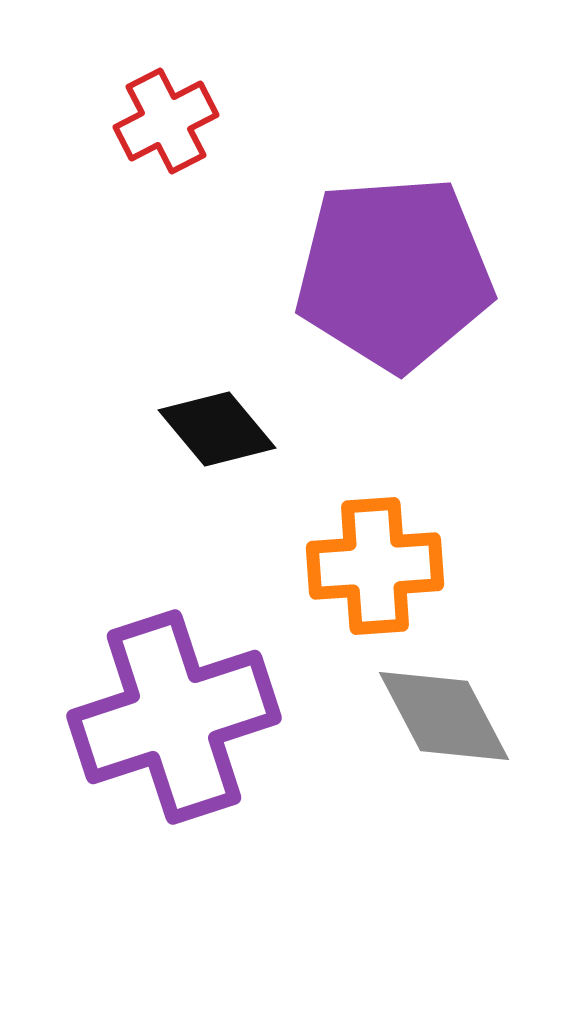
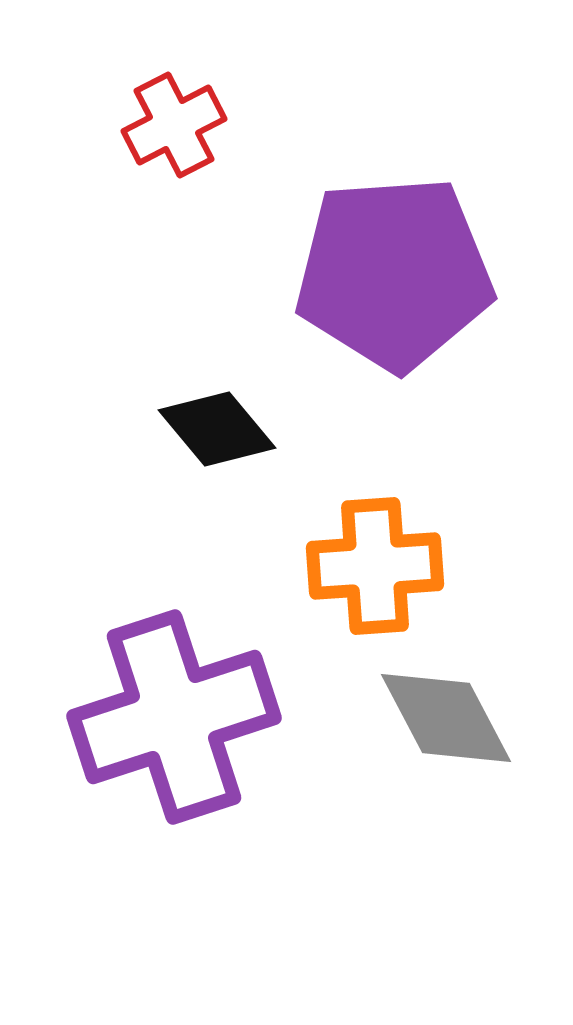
red cross: moved 8 px right, 4 px down
gray diamond: moved 2 px right, 2 px down
